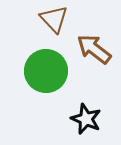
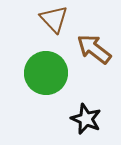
green circle: moved 2 px down
